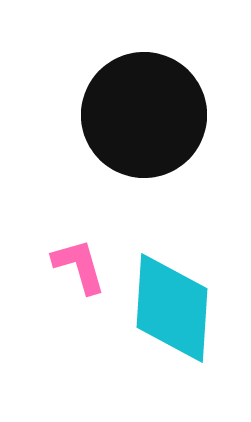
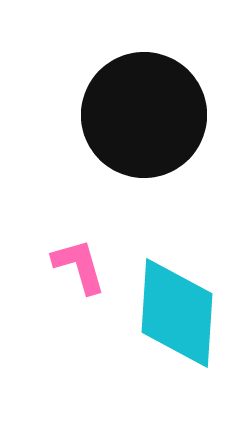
cyan diamond: moved 5 px right, 5 px down
